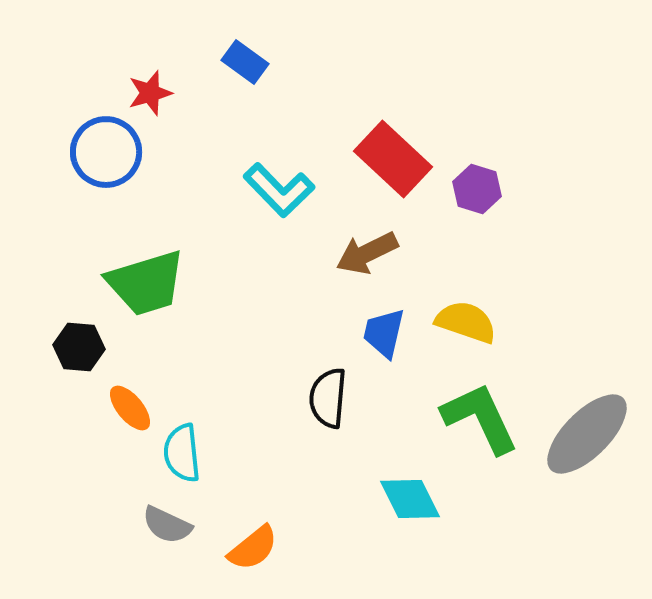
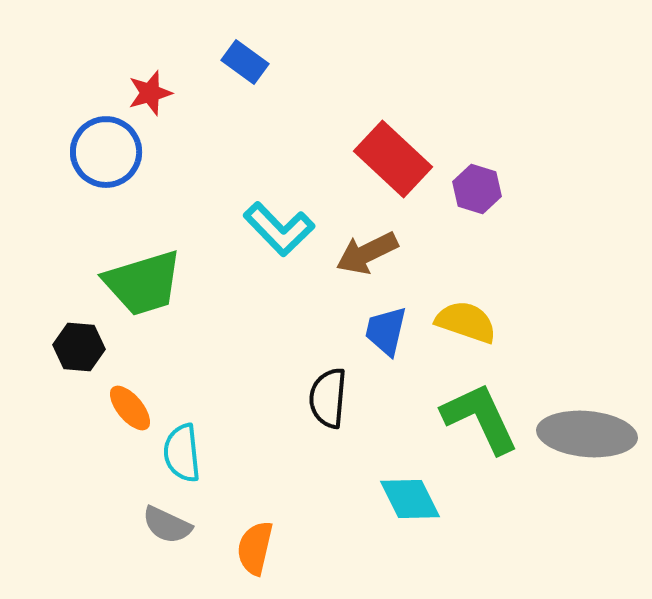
cyan L-shape: moved 39 px down
green trapezoid: moved 3 px left
blue trapezoid: moved 2 px right, 2 px up
gray ellipse: rotated 50 degrees clockwise
orange semicircle: moved 2 px right; rotated 142 degrees clockwise
